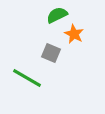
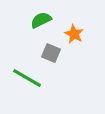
green semicircle: moved 16 px left, 5 px down
